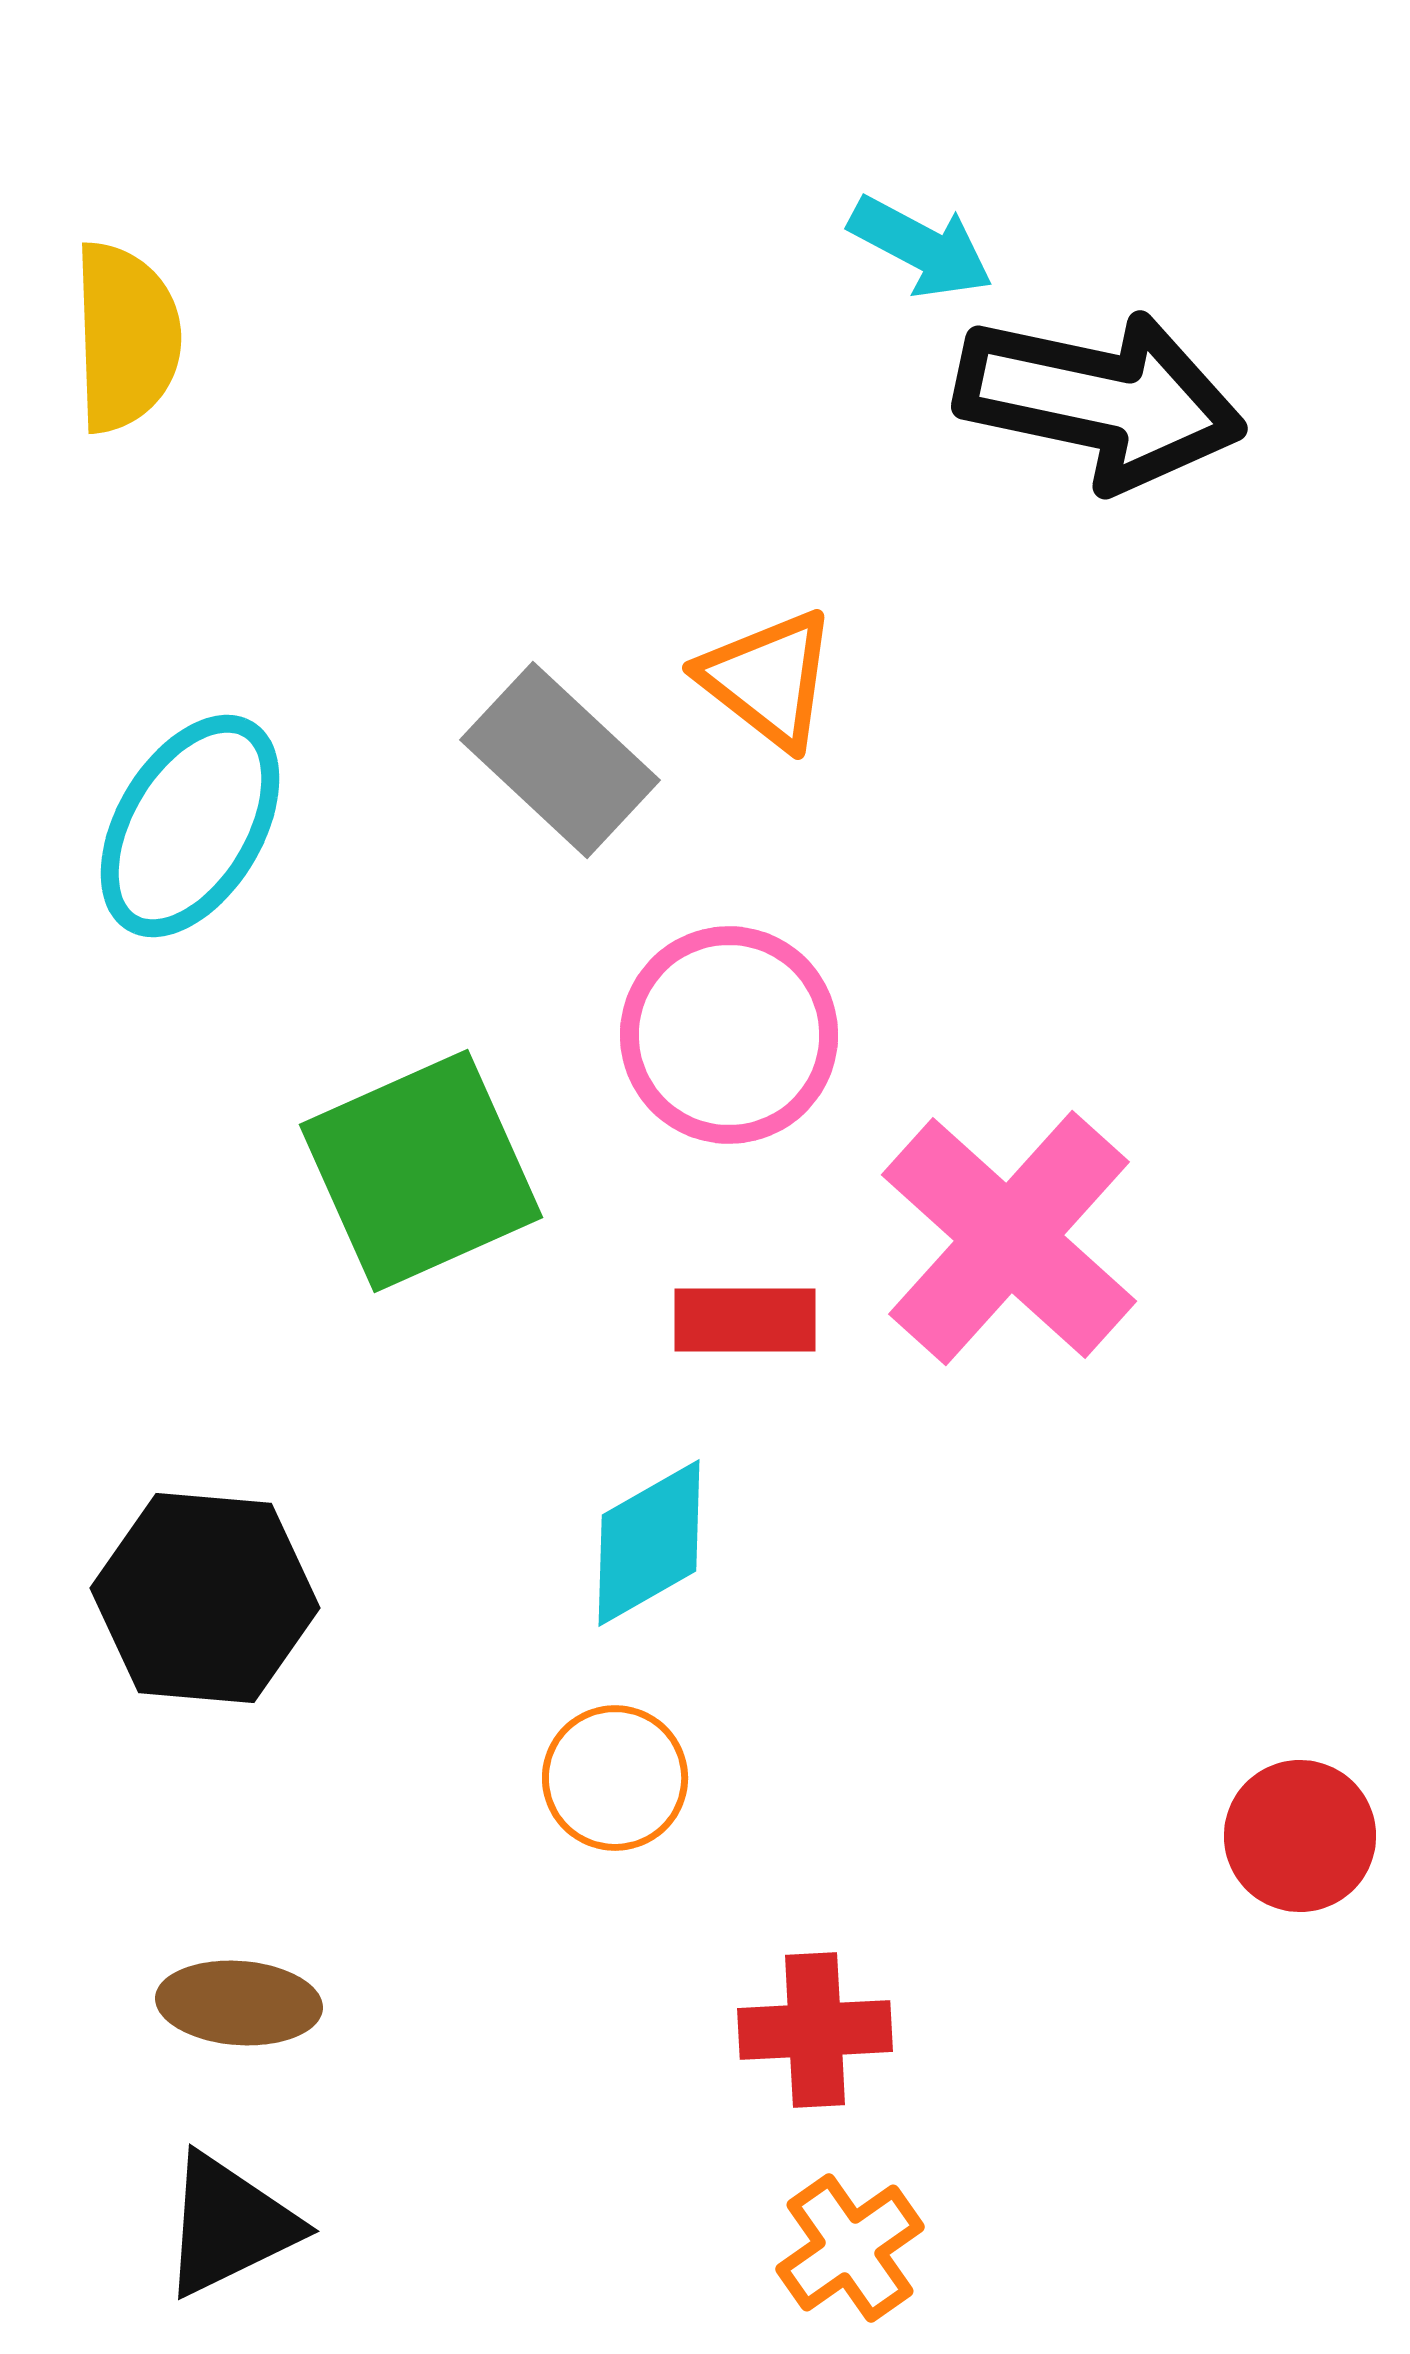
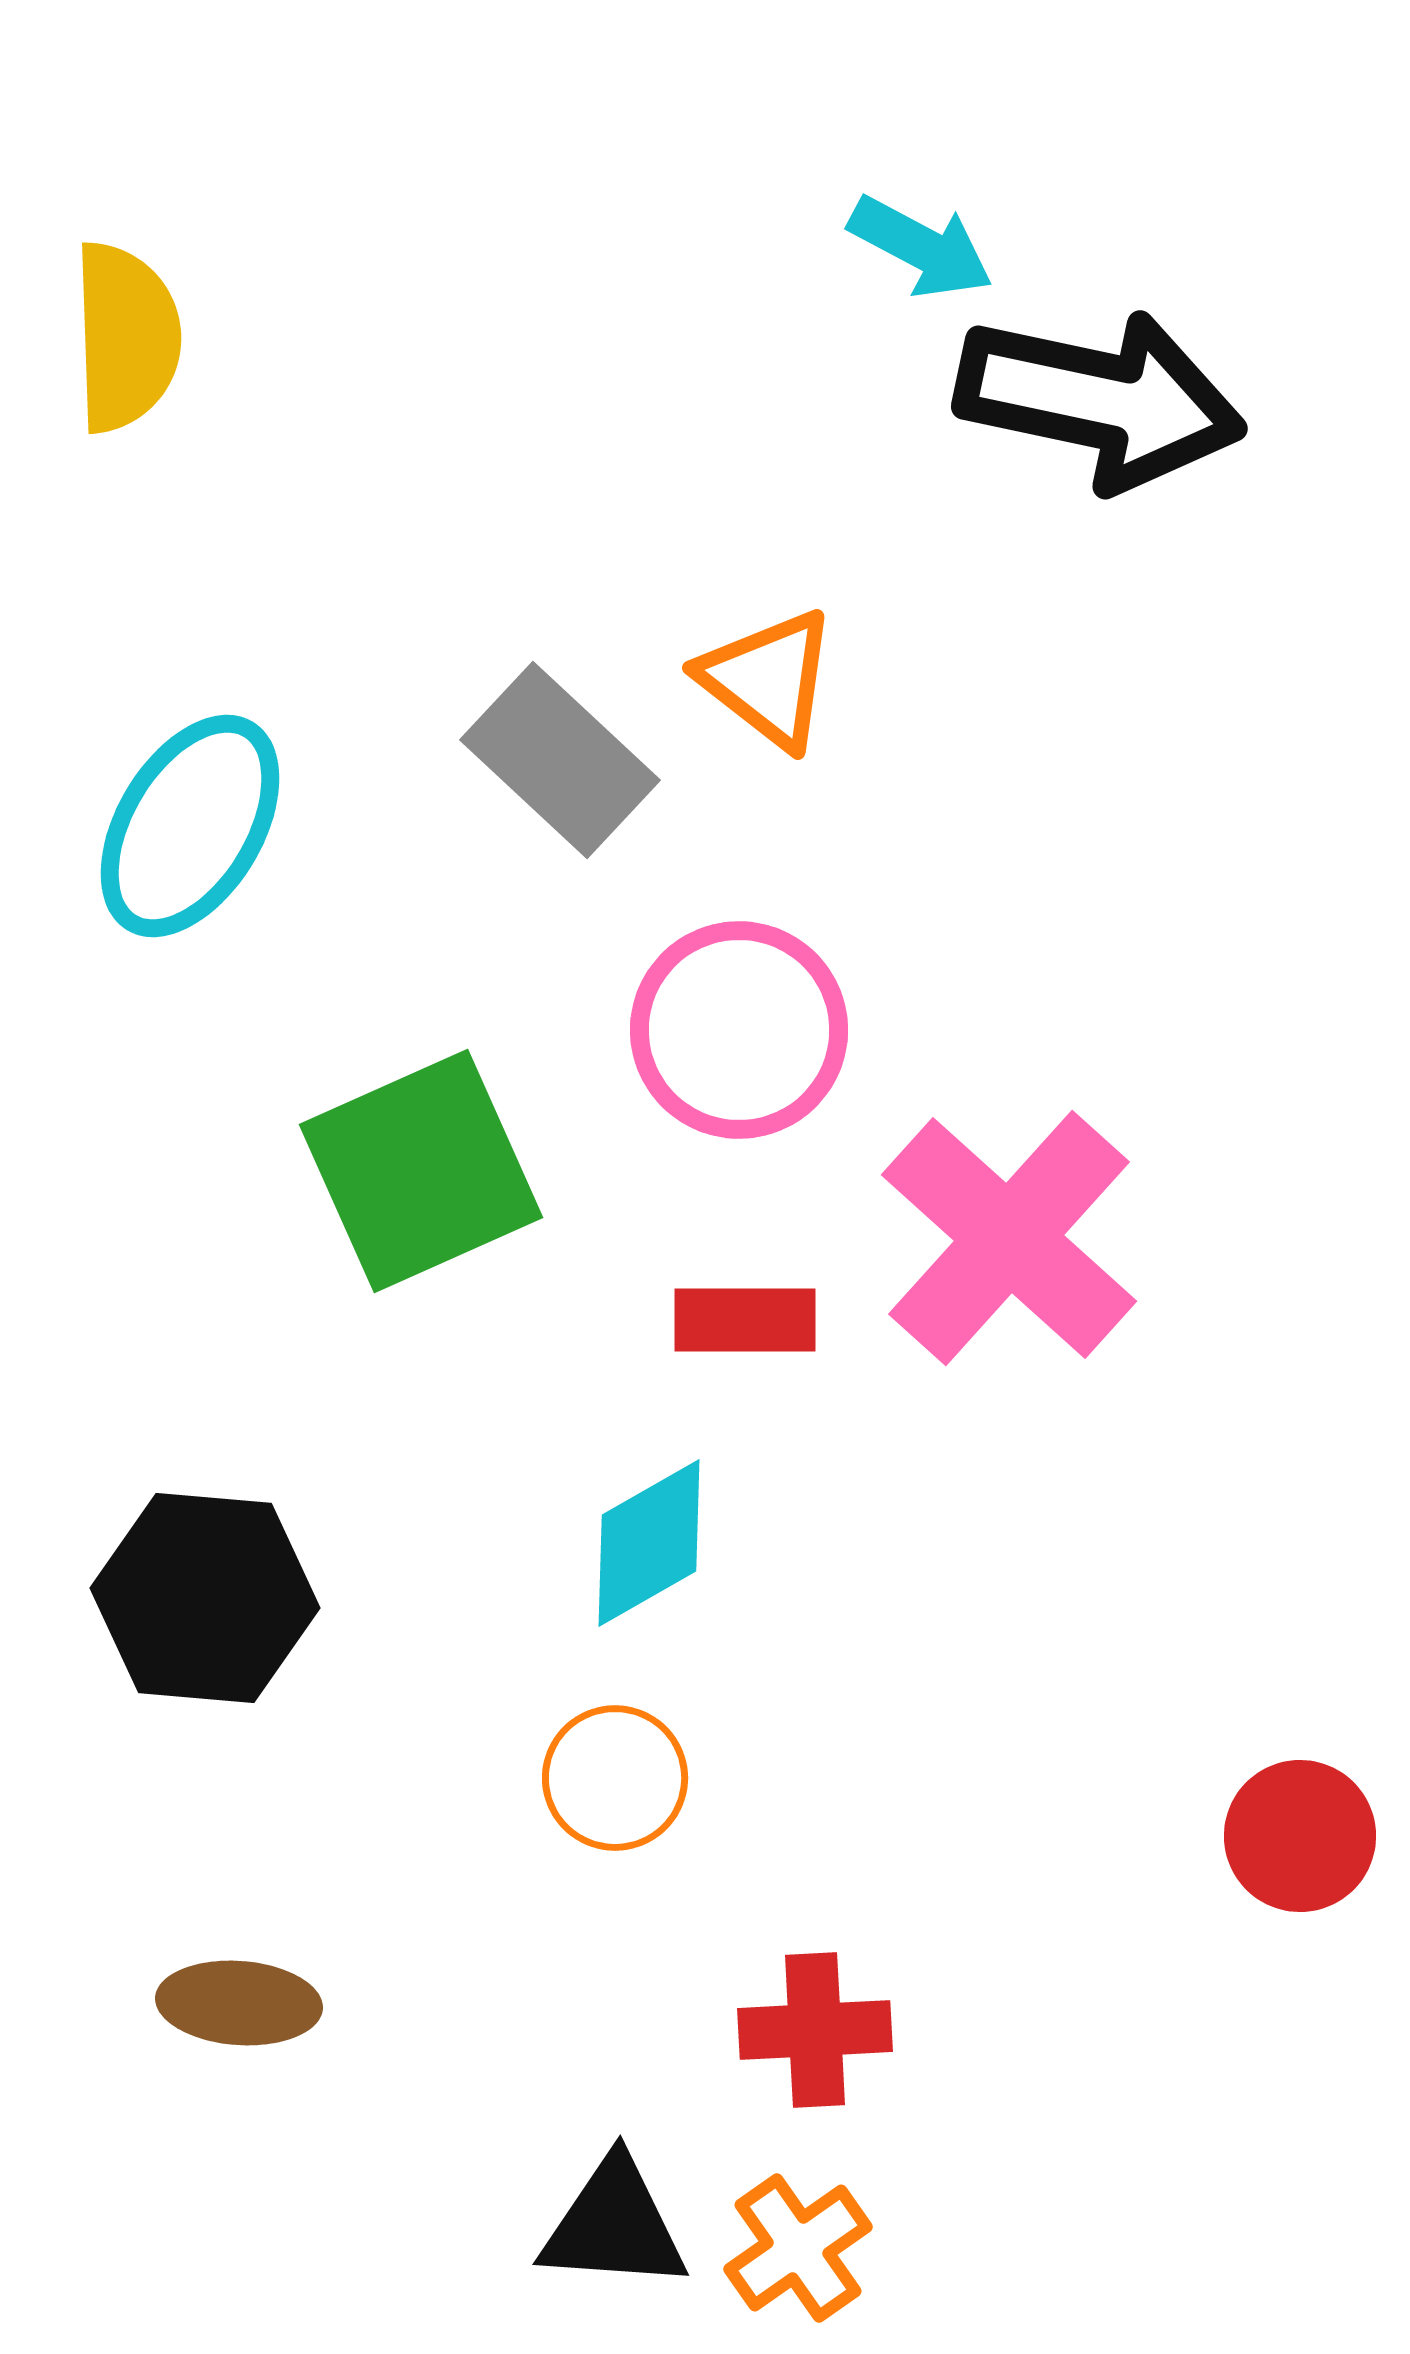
pink circle: moved 10 px right, 5 px up
black triangle: moved 385 px right; rotated 30 degrees clockwise
orange cross: moved 52 px left
